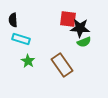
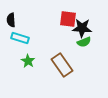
black semicircle: moved 2 px left
black star: moved 2 px right
cyan rectangle: moved 1 px left, 1 px up
